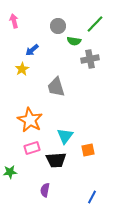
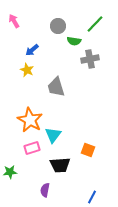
pink arrow: rotated 16 degrees counterclockwise
yellow star: moved 5 px right, 1 px down; rotated 16 degrees counterclockwise
cyan triangle: moved 12 px left, 1 px up
orange square: rotated 32 degrees clockwise
black trapezoid: moved 4 px right, 5 px down
